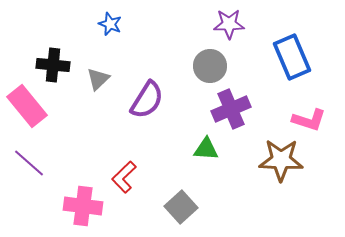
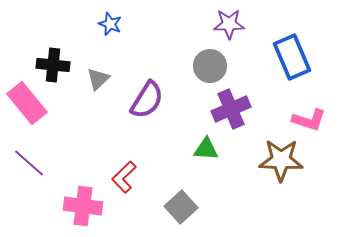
pink rectangle: moved 3 px up
